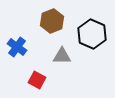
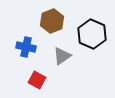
blue cross: moved 9 px right; rotated 24 degrees counterclockwise
gray triangle: rotated 36 degrees counterclockwise
